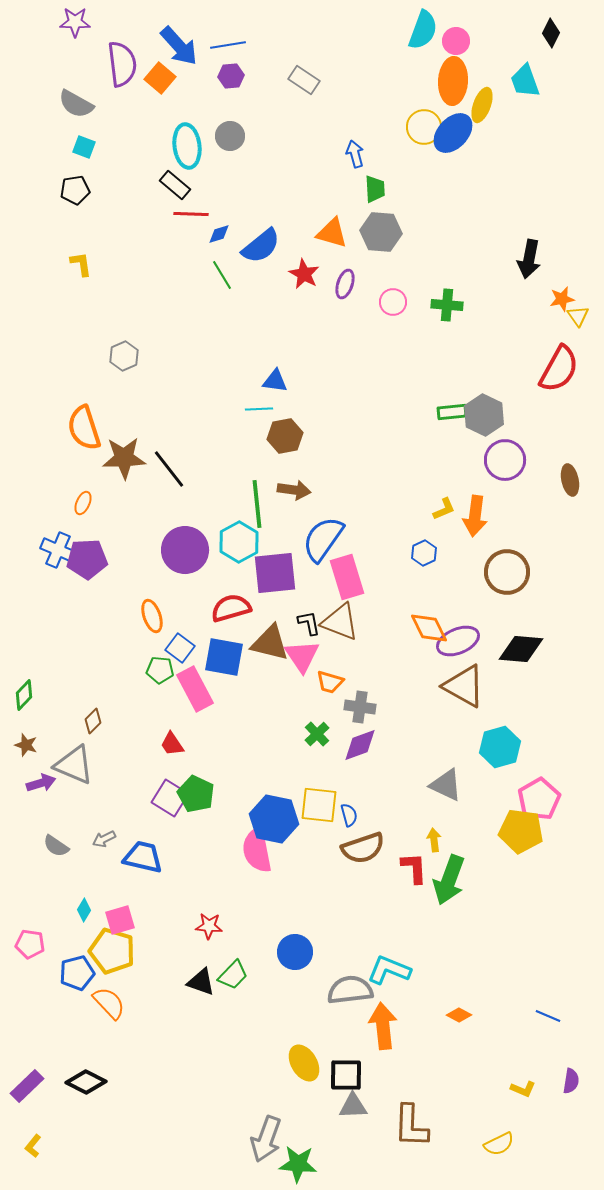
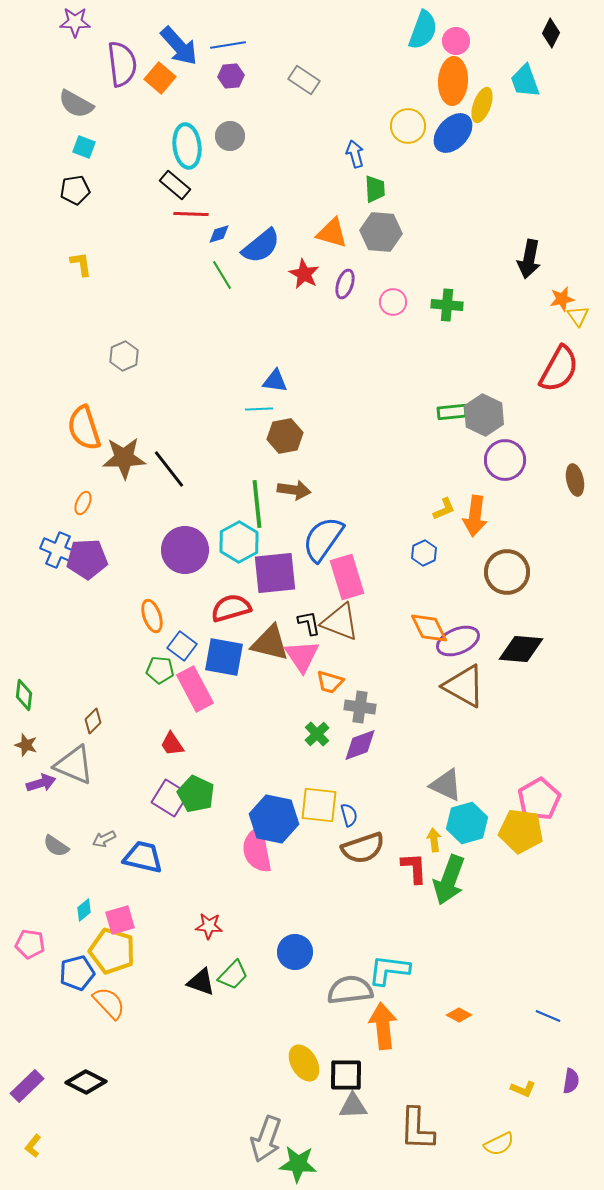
yellow circle at (424, 127): moved 16 px left, 1 px up
brown ellipse at (570, 480): moved 5 px right
blue square at (180, 648): moved 2 px right, 2 px up
green diamond at (24, 695): rotated 36 degrees counterclockwise
cyan hexagon at (500, 747): moved 33 px left, 76 px down
cyan diamond at (84, 910): rotated 20 degrees clockwise
cyan L-shape at (389, 970): rotated 15 degrees counterclockwise
brown L-shape at (411, 1126): moved 6 px right, 3 px down
